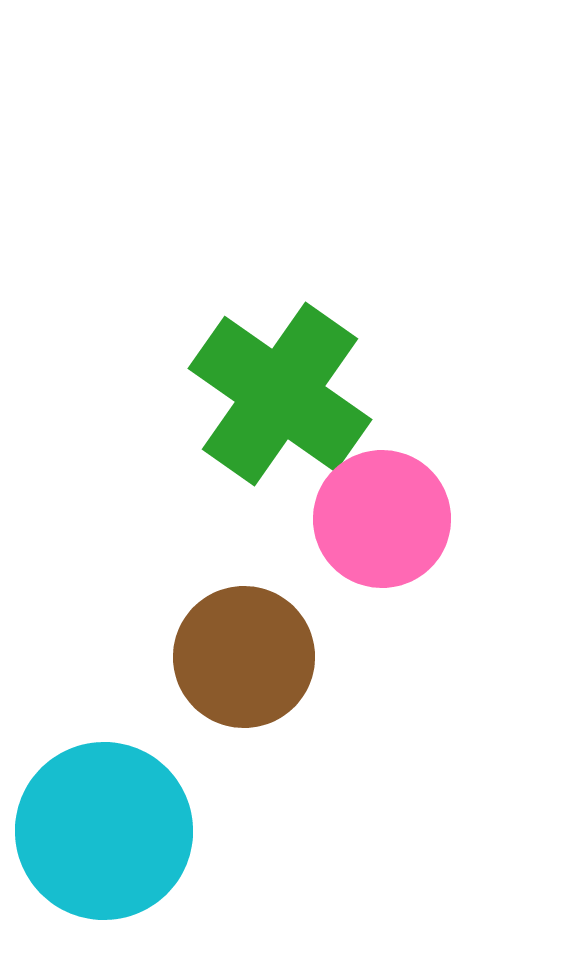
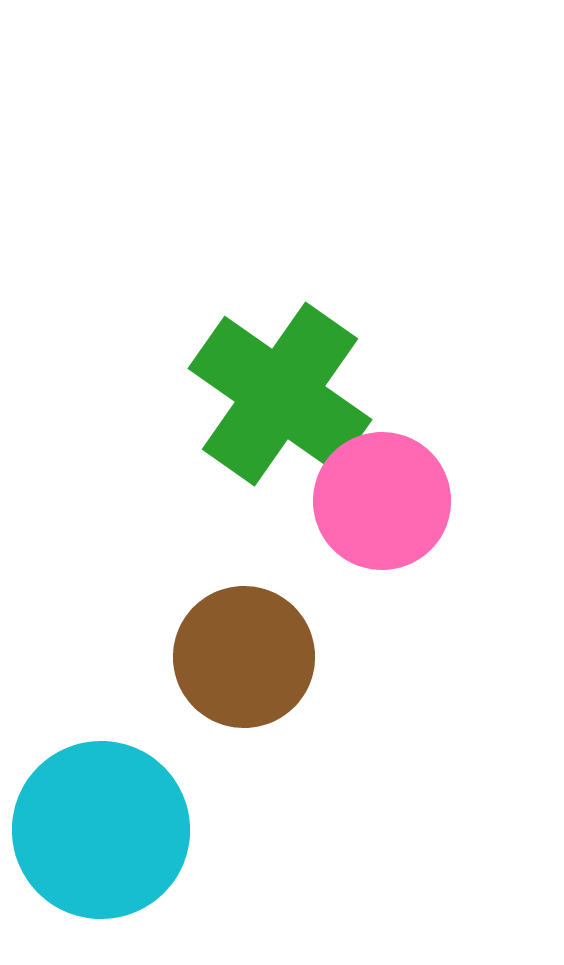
pink circle: moved 18 px up
cyan circle: moved 3 px left, 1 px up
